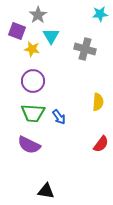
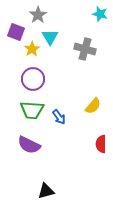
cyan star: rotated 21 degrees clockwise
purple square: moved 1 px left, 1 px down
cyan triangle: moved 1 px left, 1 px down
yellow star: rotated 28 degrees clockwise
purple circle: moved 2 px up
yellow semicircle: moved 5 px left, 4 px down; rotated 36 degrees clockwise
green trapezoid: moved 1 px left, 3 px up
red semicircle: rotated 144 degrees clockwise
black triangle: rotated 24 degrees counterclockwise
